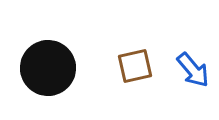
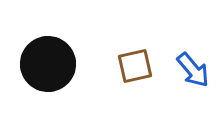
black circle: moved 4 px up
